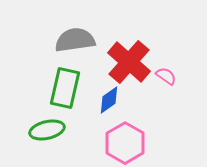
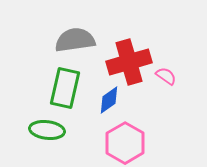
red cross: rotated 33 degrees clockwise
green ellipse: rotated 20 degrees clockwise
